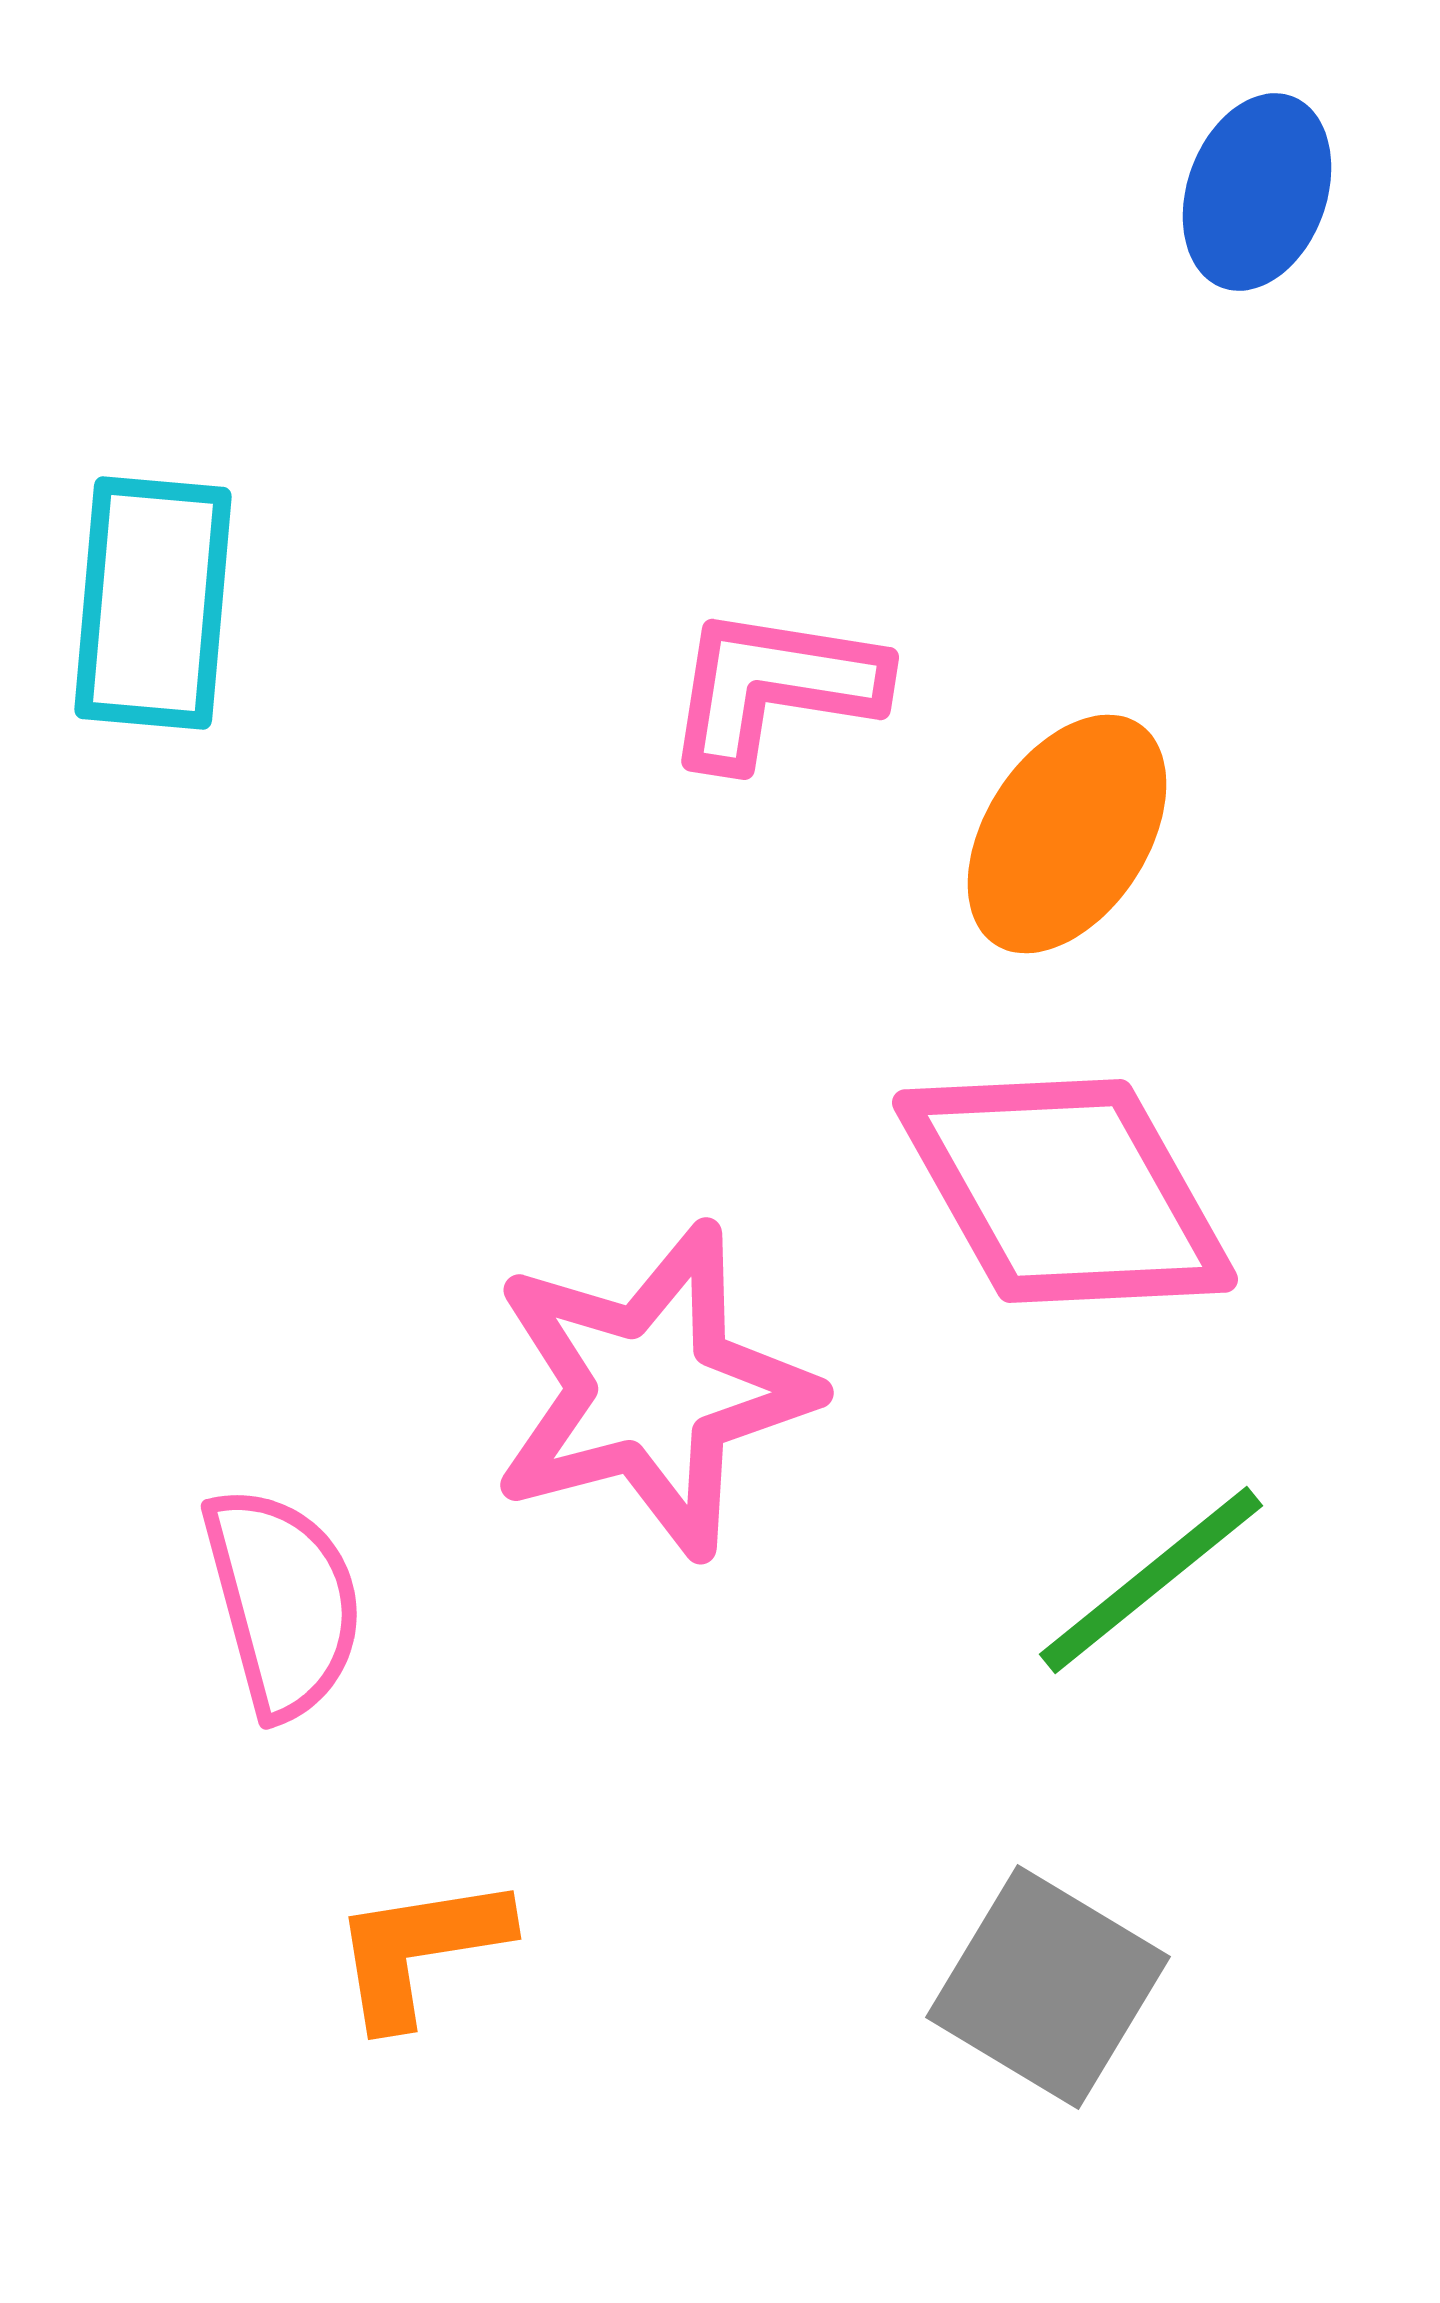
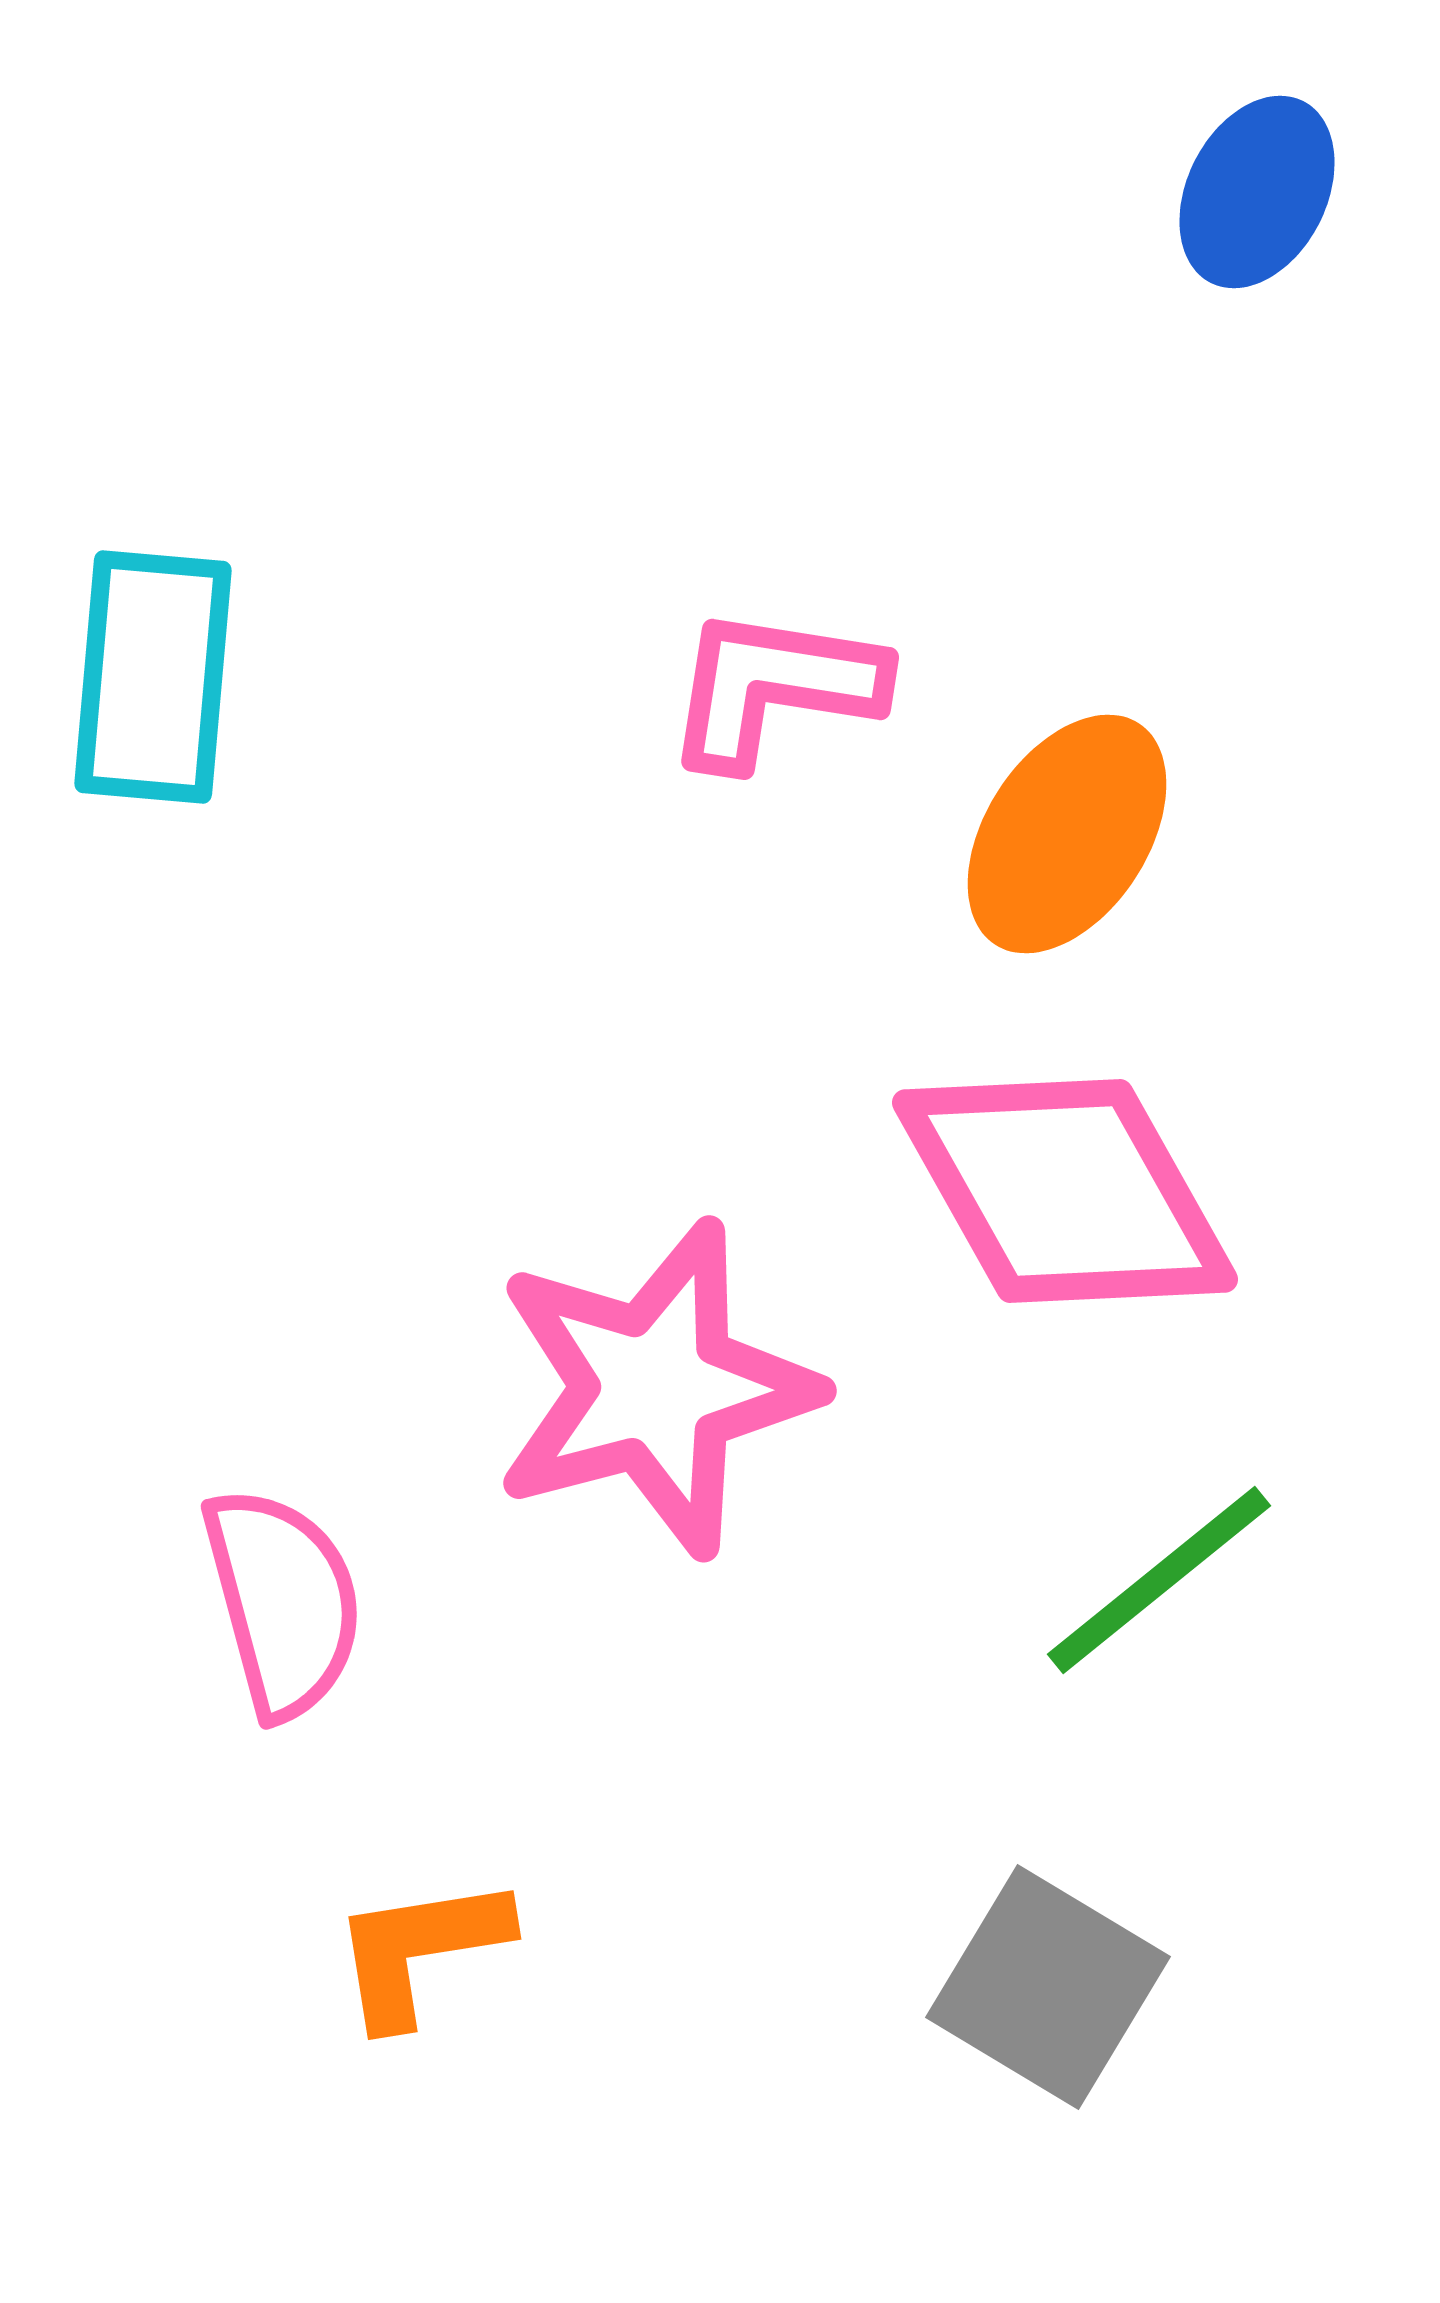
blue ellipse: rotated 7 degrees clockwise
cyan rectangle: moved 74 px down
pink star: moved 3 px right, 2 px up
green line: moved 8 px right
